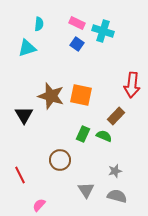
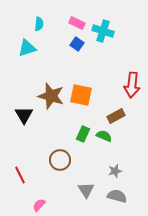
brown rectangle: rotated 18 degrees clockwise
